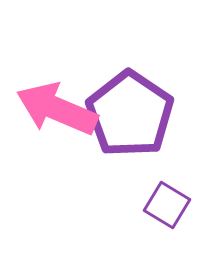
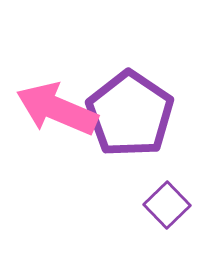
purple square: rotated 15 degrees clockwise
